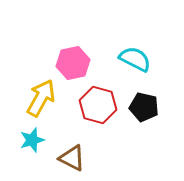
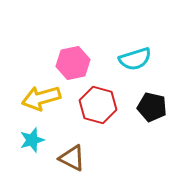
cyan semicircle: rotated 136 degrees clockwise
yellow arrow: rotated 135 degrees counterclockwise
black pentagon: moved 8 px right
